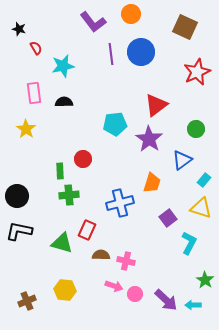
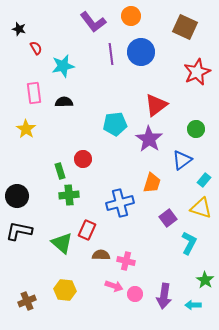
orange circle: moved 2 px down
green rectangle: rotated 14 degrees counterclockwise
green triangle: rotated 25 degrees clockwise
purple arrow: moved 2 px left, 4 px up; rotated 55 degrees clockwise
